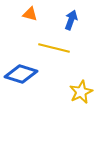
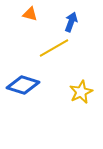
blue arrow: moved 2 px down
yellow line: rotated 44 degrees counterclockwise
blue diamond: moved 2 px right, 11 px down
